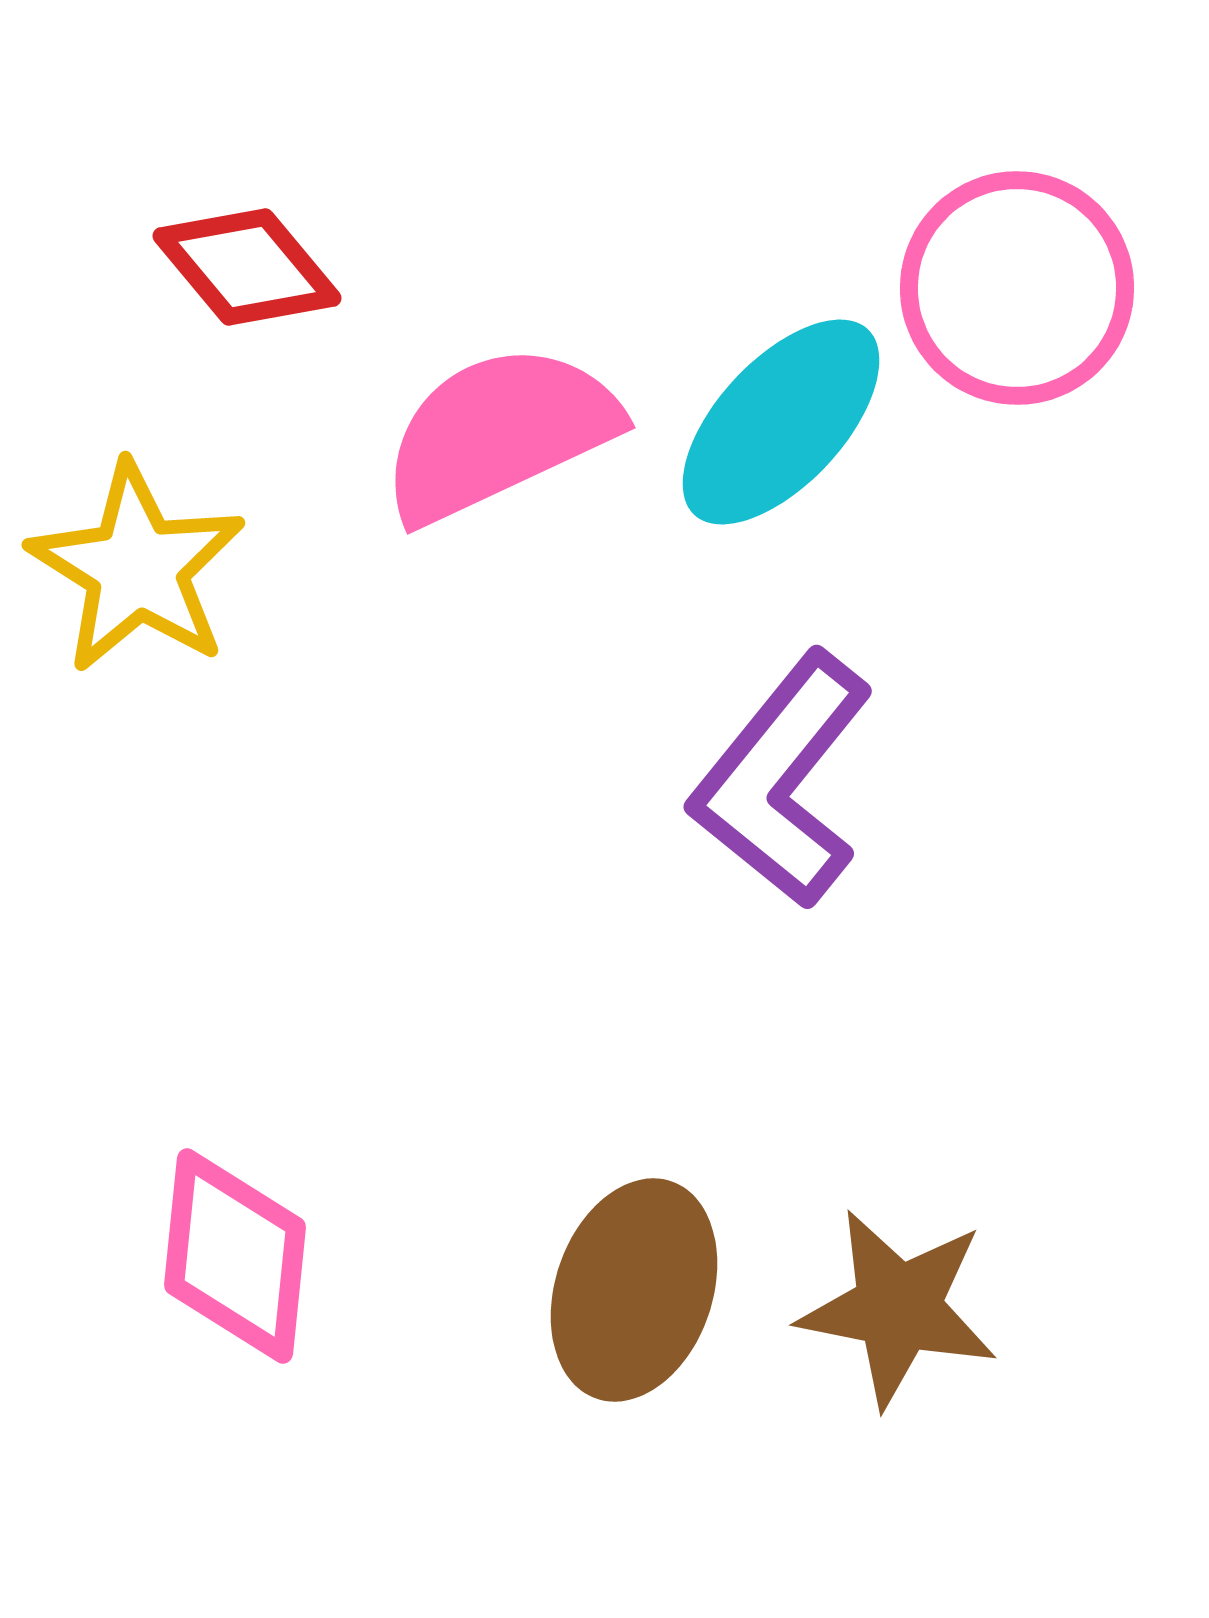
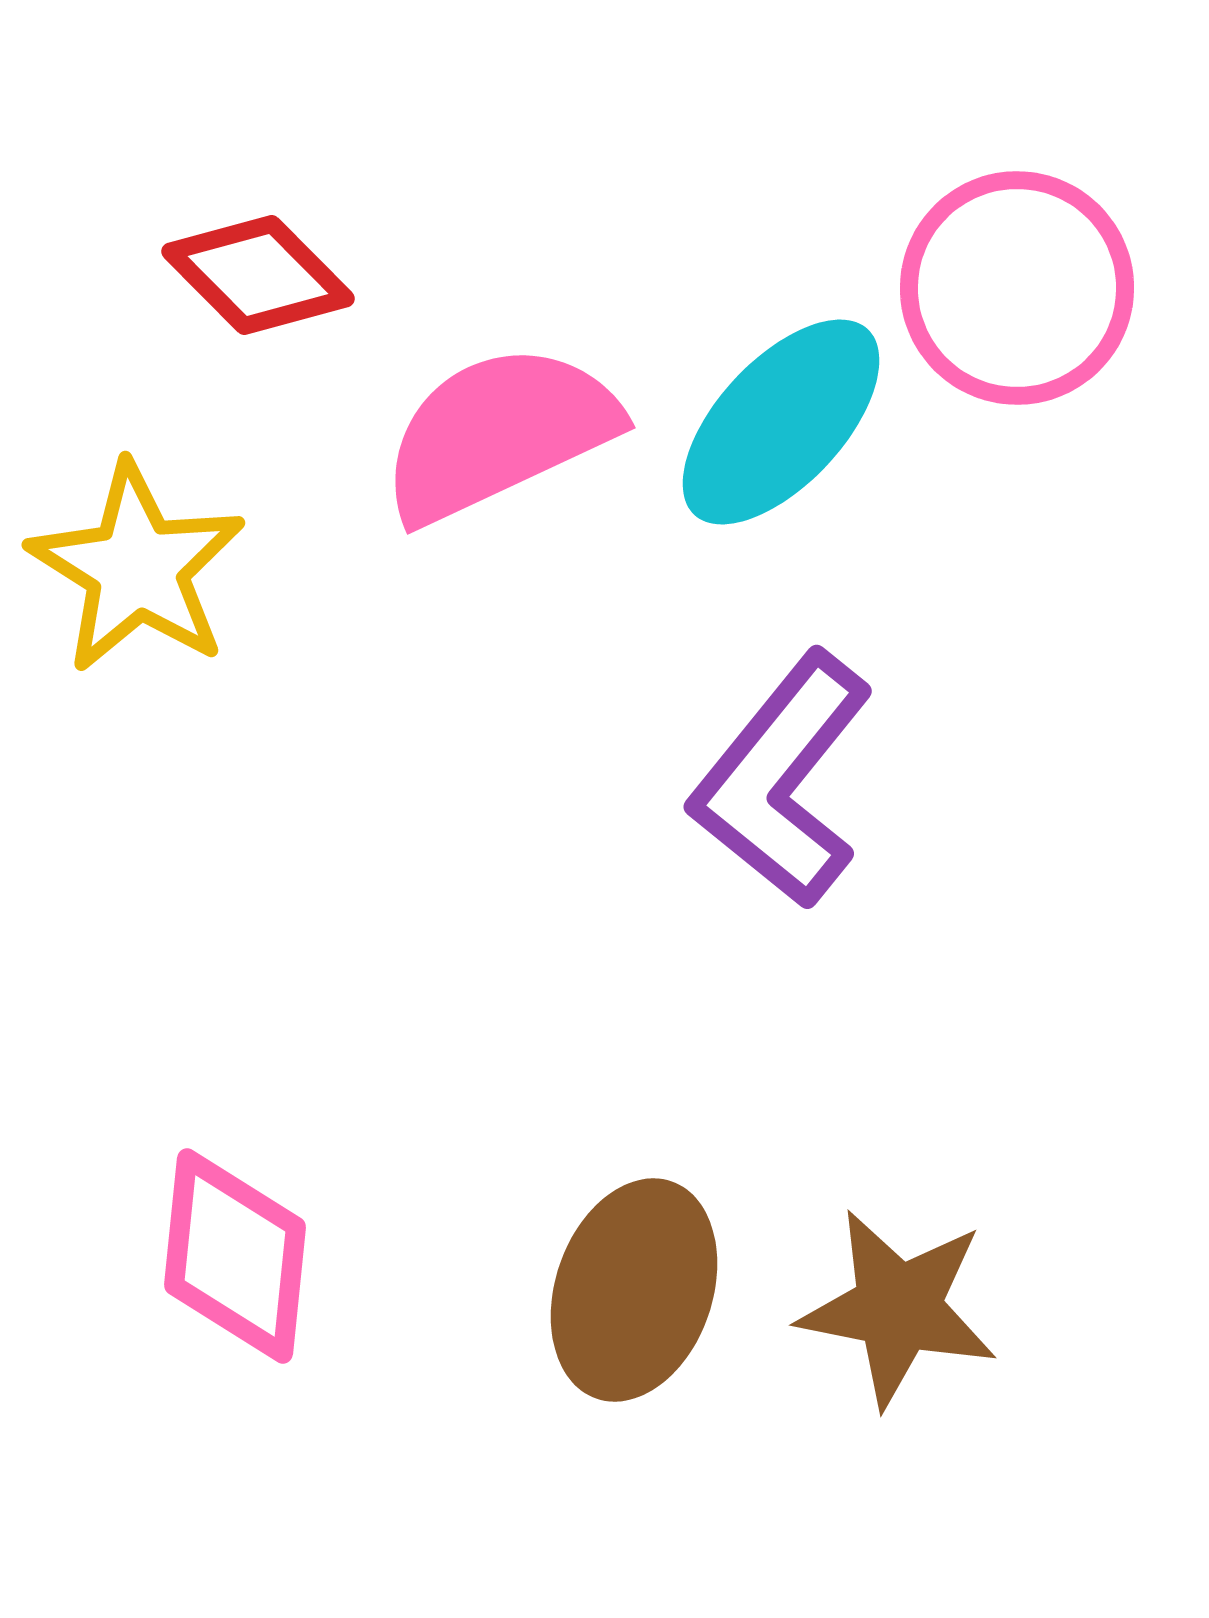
red diamond: moved 11 px right, 8 px down; rotated 5 degrees counterclockwise
